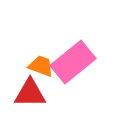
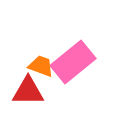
red triangle: moved 2 px left, 2 px up
